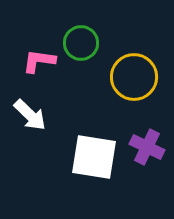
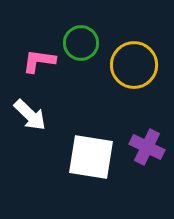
yellow circle: moved 12 px up
white square: moved 3 px left
